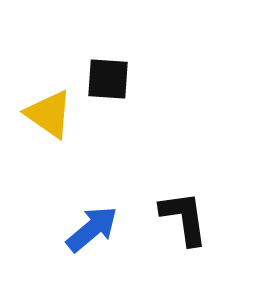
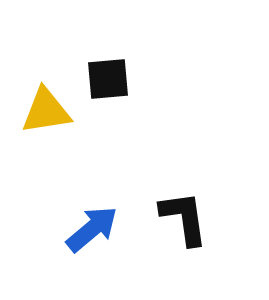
black square: rotated 9 degrees counterclockwise
yellow triangle: moved 3 px left, 3 px up; rotated 44 degrees counterclockwise
